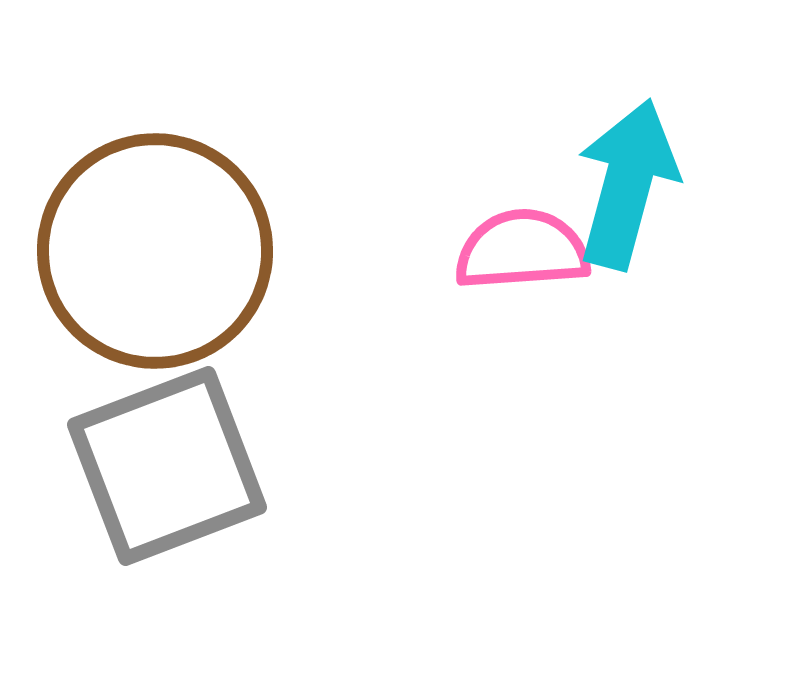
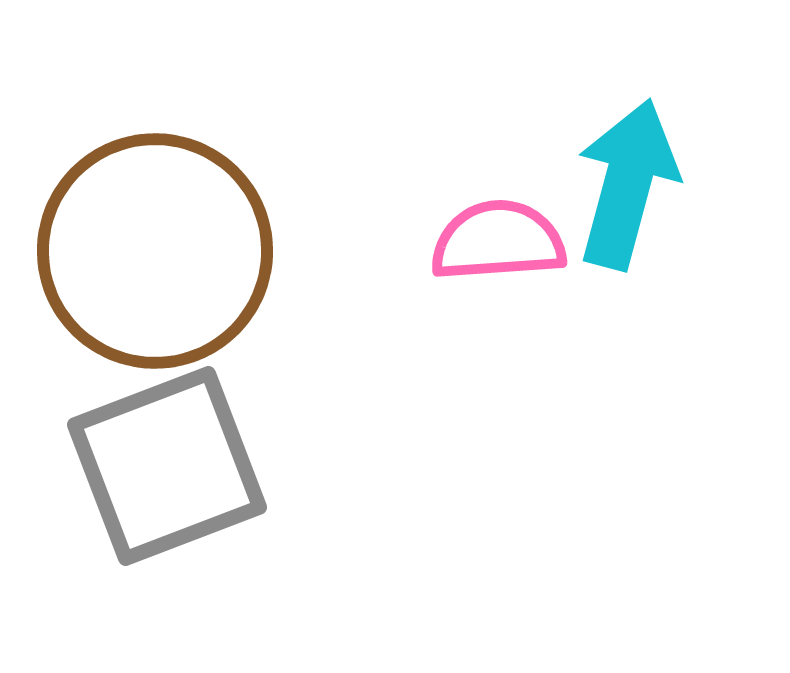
pink semicircle: moved 24 px left, 9 px up
